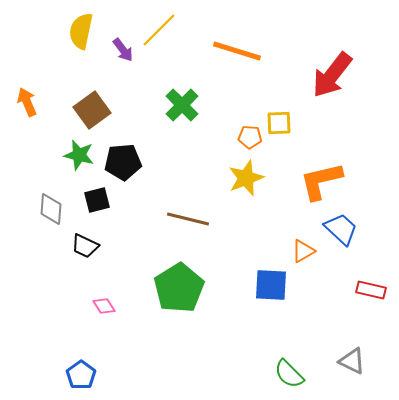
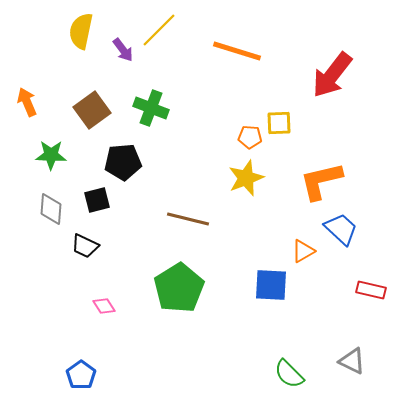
green cross: moved 31 px left, 3 px down; rotated 24 degrees counterclockwise
green star: moved 28 px left; rotated 12 degrees counterclockwise
